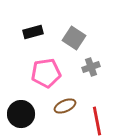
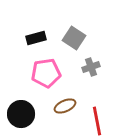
black rectangle: moved 3 px right, 6 px down
